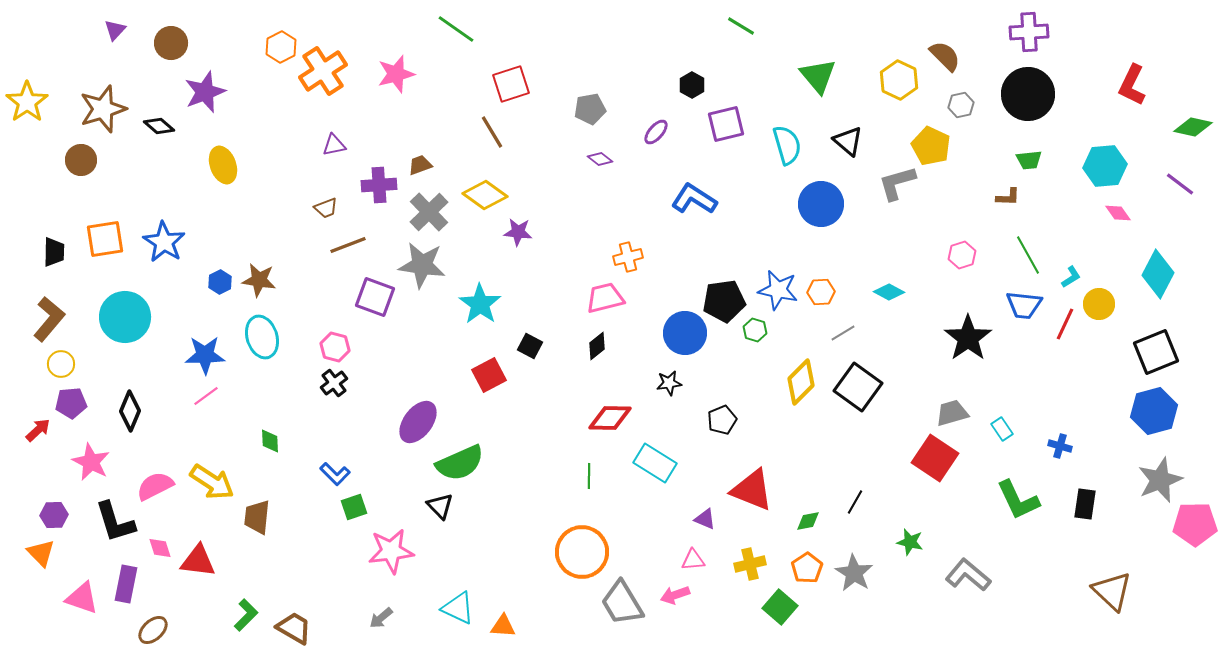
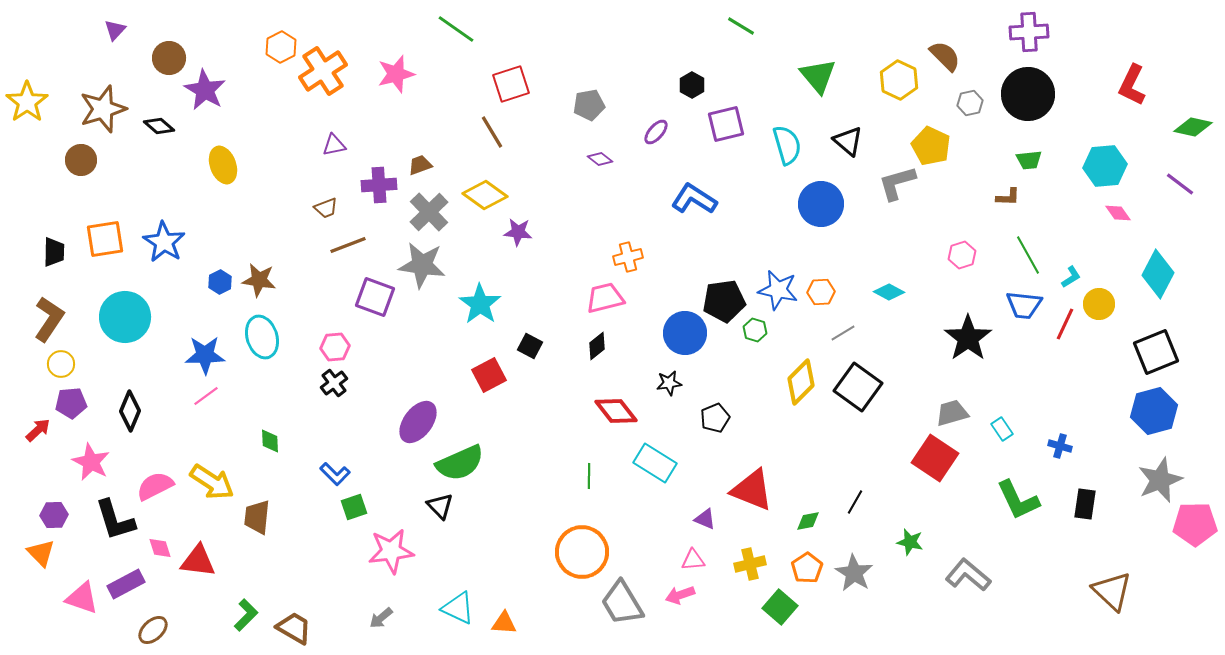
brown circle at (171, 43): moved 2 px left, 15 px down
purple star at (205, 92): moved 2 px up; rotated 21 degrees counterclockwise
gray hexagon at (961, 105): moved 9 px right, 2 px up
gray pentagon at (590, 109): moved 1 px left, 4 px up
brown L-shape at (49, 319): rotated 6 degrees counterclockwise
pink hexagon at (335, 347): rotated 20 degrees counterclockwise
red diamond at (610, 418): moved 6 px right, 7 px up; rotated 51 degrees clockwise
black pentagon at (722, 420): moved 7 px left, 2 px up
black L-shape at (115, 522): moved 2 px up
purple rectangle at (126, 584): rotated 51 degrees clockwise
pink arrow at (675, 595): moved 5 px right
orange triangle at (503, 626): moved 1 px right, 3 px up
